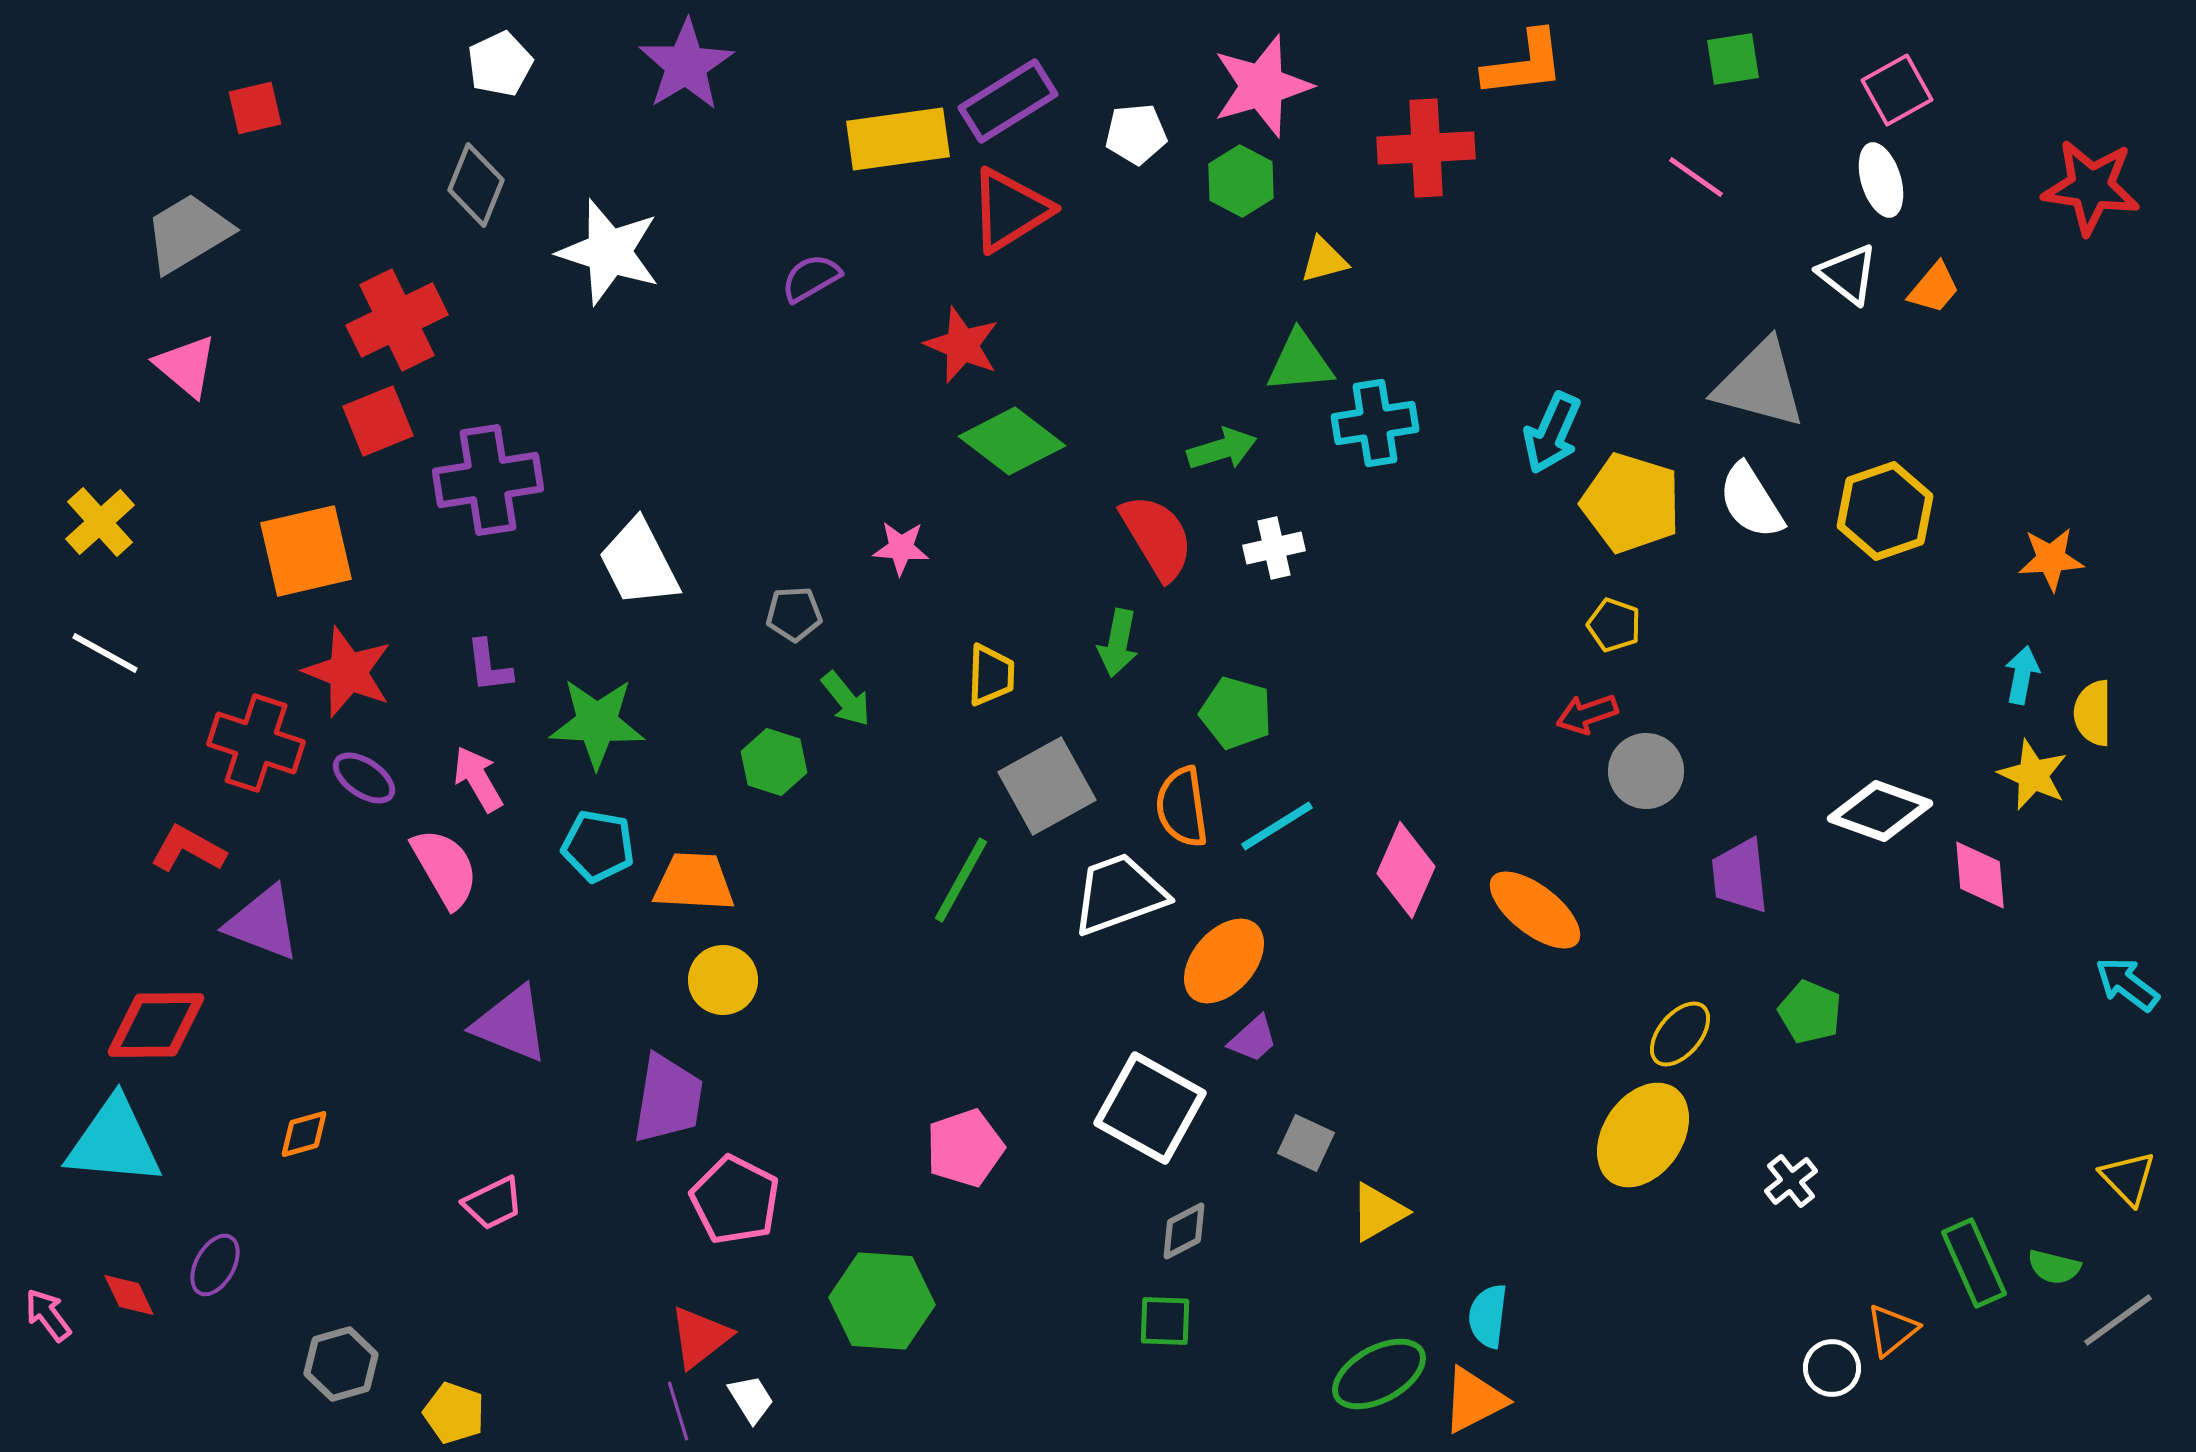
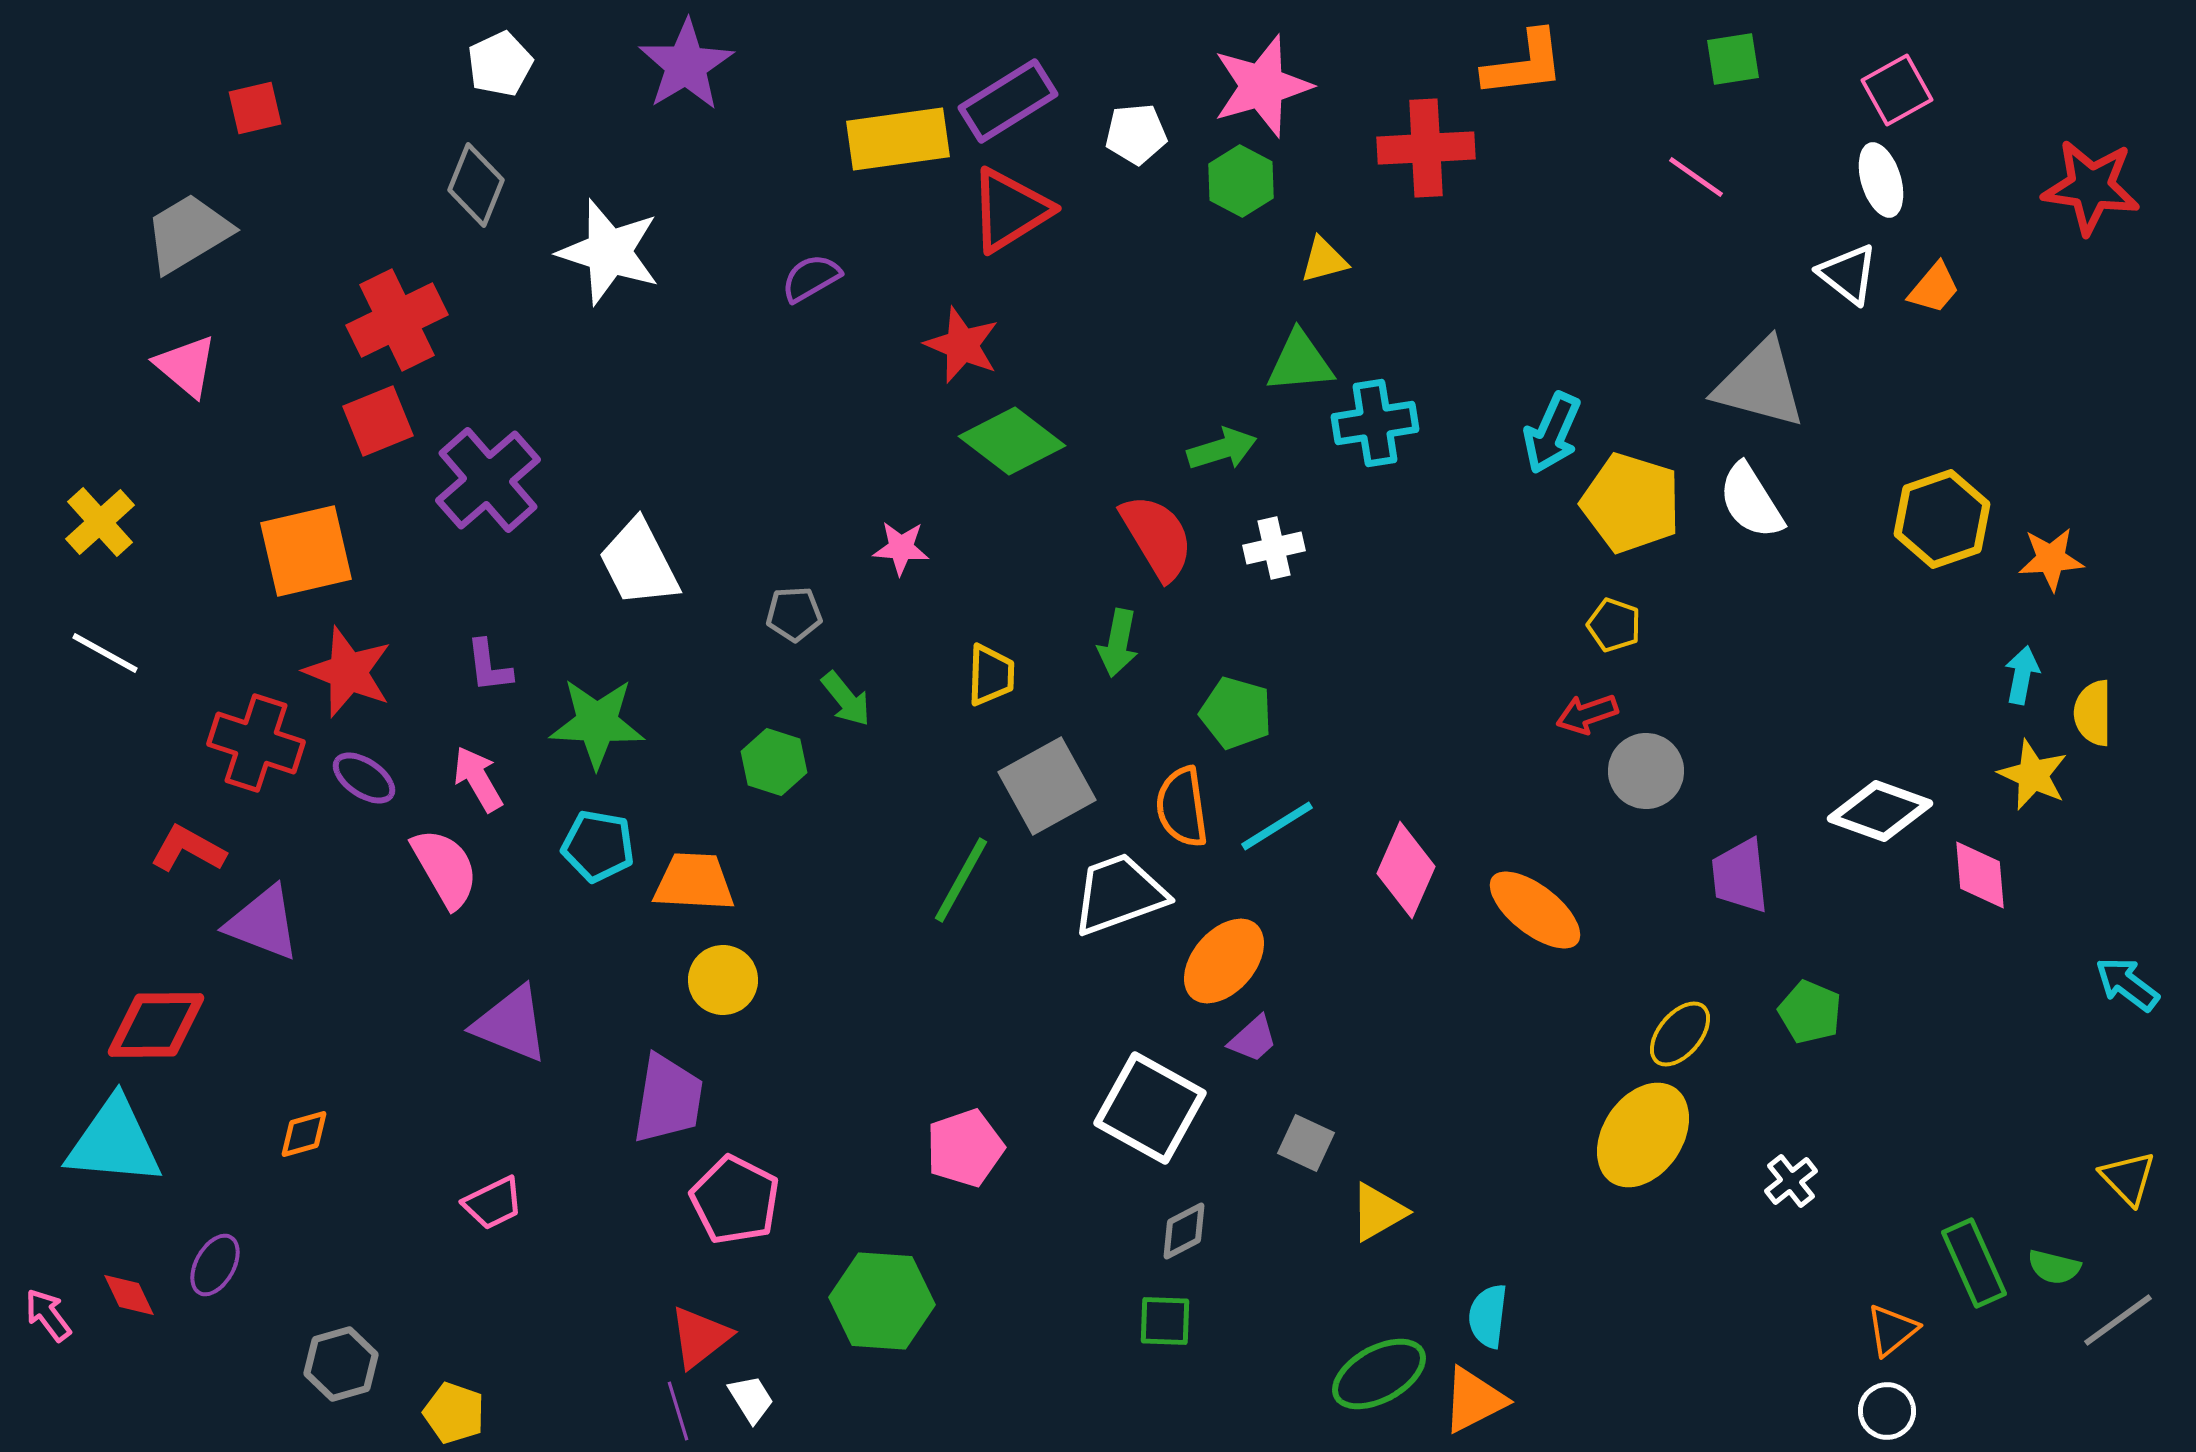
purple cross at (488, 480): rotated 32 degrees counterclockwise
yellow hexagon at (1885, 511): moved 57 px right, 8 px down
white circle at (1832, 1368): moved 55 px right, 43 px down
